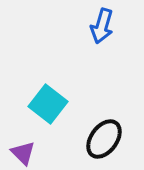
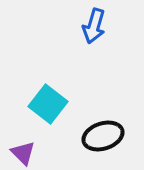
blue arrow: moved 8 px left
black ellipse: moved 1 px left, 3 px up; rotated 36 degrees clockwise
